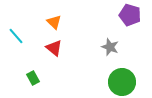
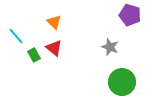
green rectangle: moved 1 px right, 23 px up
